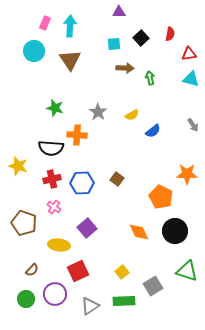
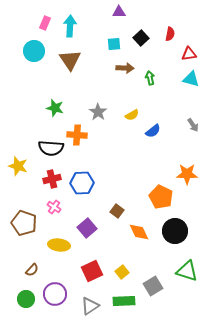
brown square: moved 32 px down
red square: moved 14 px right
